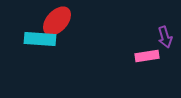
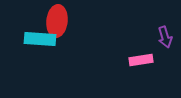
red ellipse: rotated 36 degrees counterclockwise
pink rectangle: moved 6 px left, 4 px down
